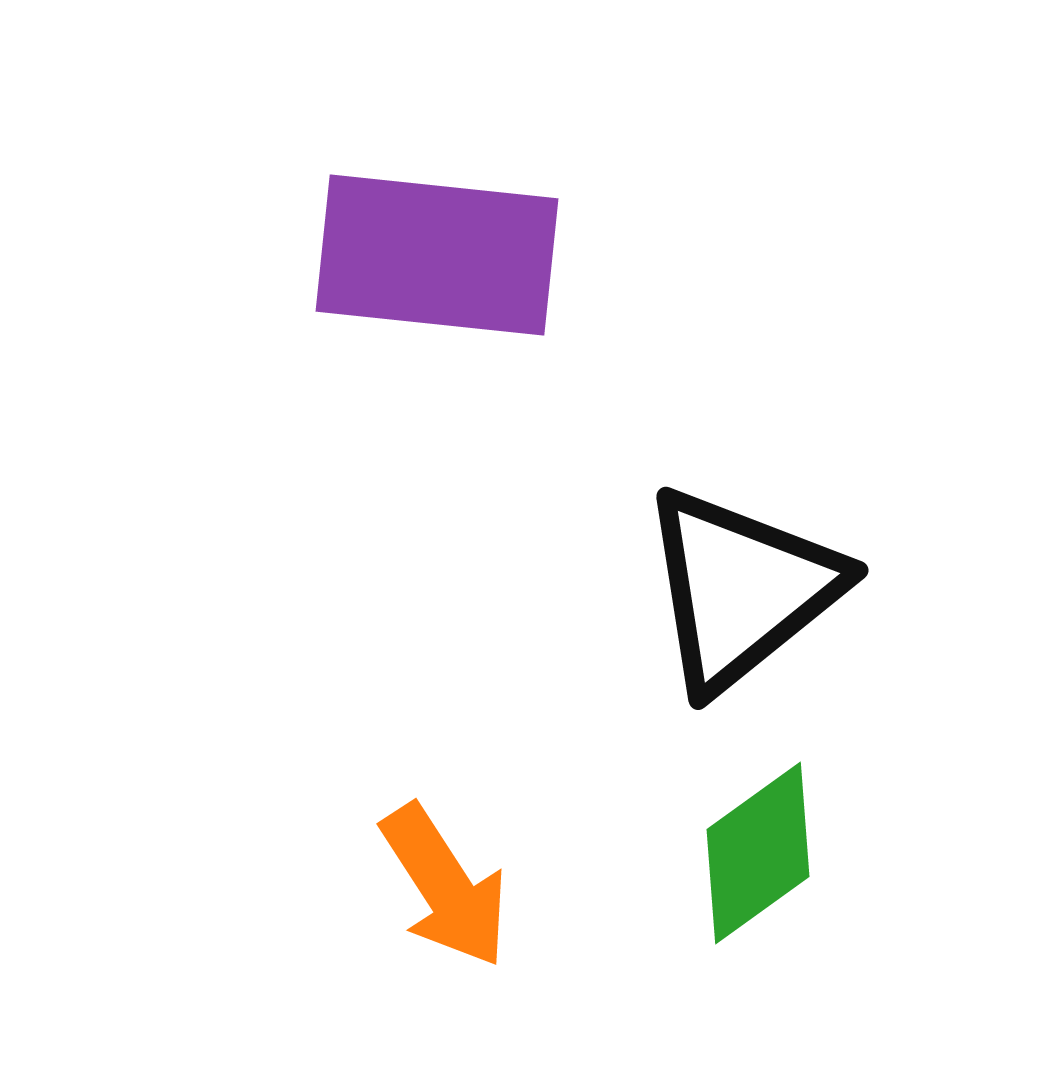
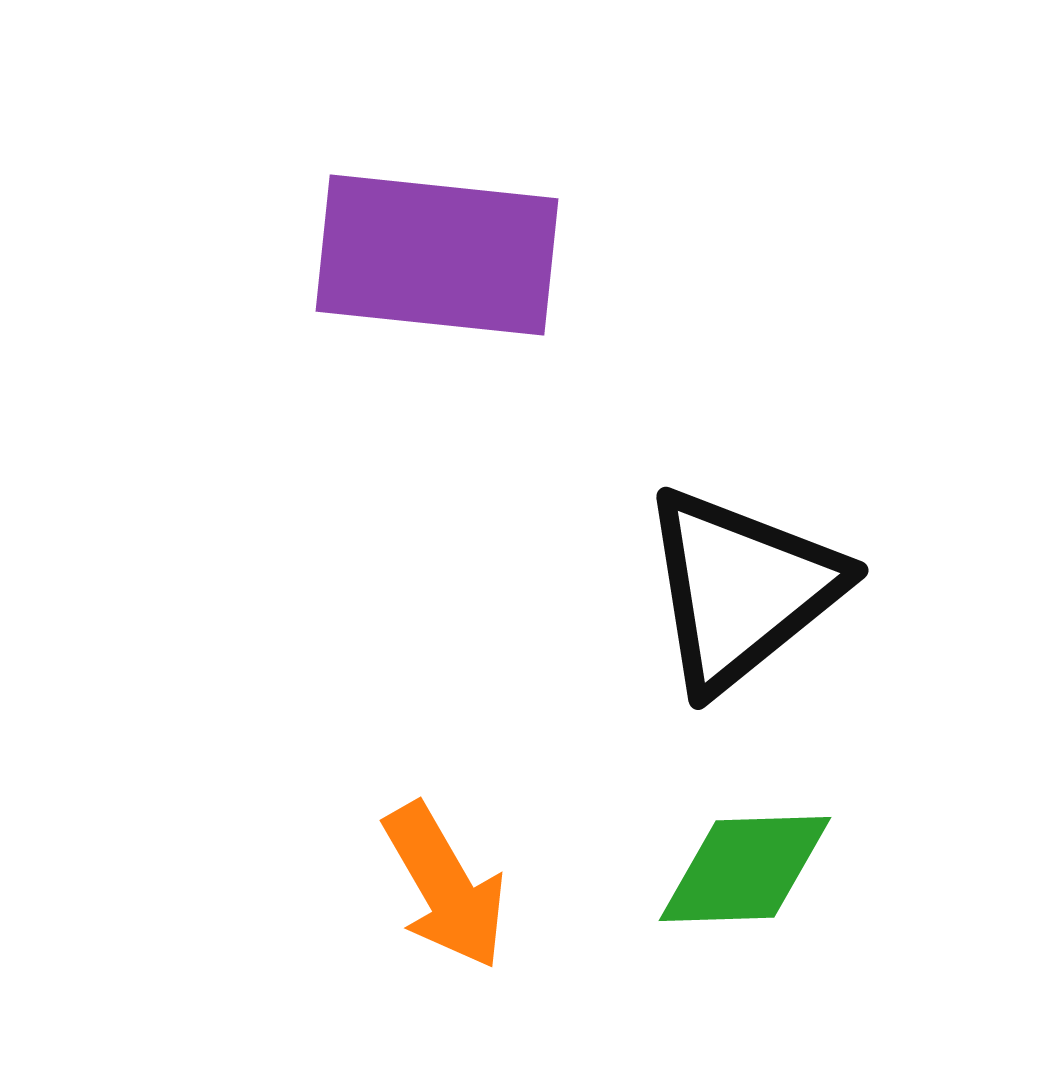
green diamond: moved 13 px left, 16 px down; rotated 34 degrees clockwise
orange arrow: rotated 3 degrees clockwise
